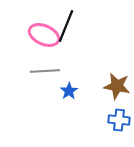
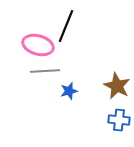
pink ellipse: moved 6 px left, 10 px down; rotated 8 degrees counterclockwise
brown star: rotated 16 degrees clockwise
blue star: rotated 18 degrees clockwise
